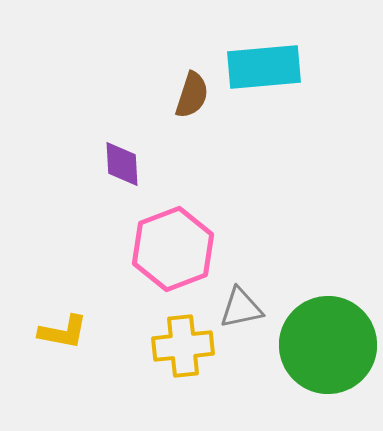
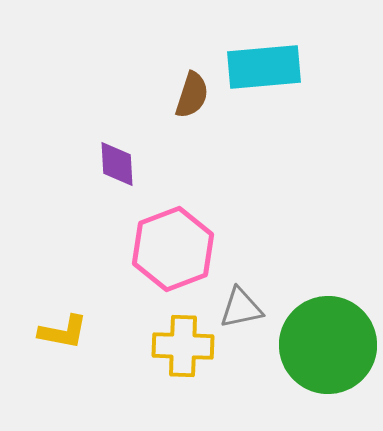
purple diamond: moved 5 px left
yellow cross: rotated 8 degrees clockwise
